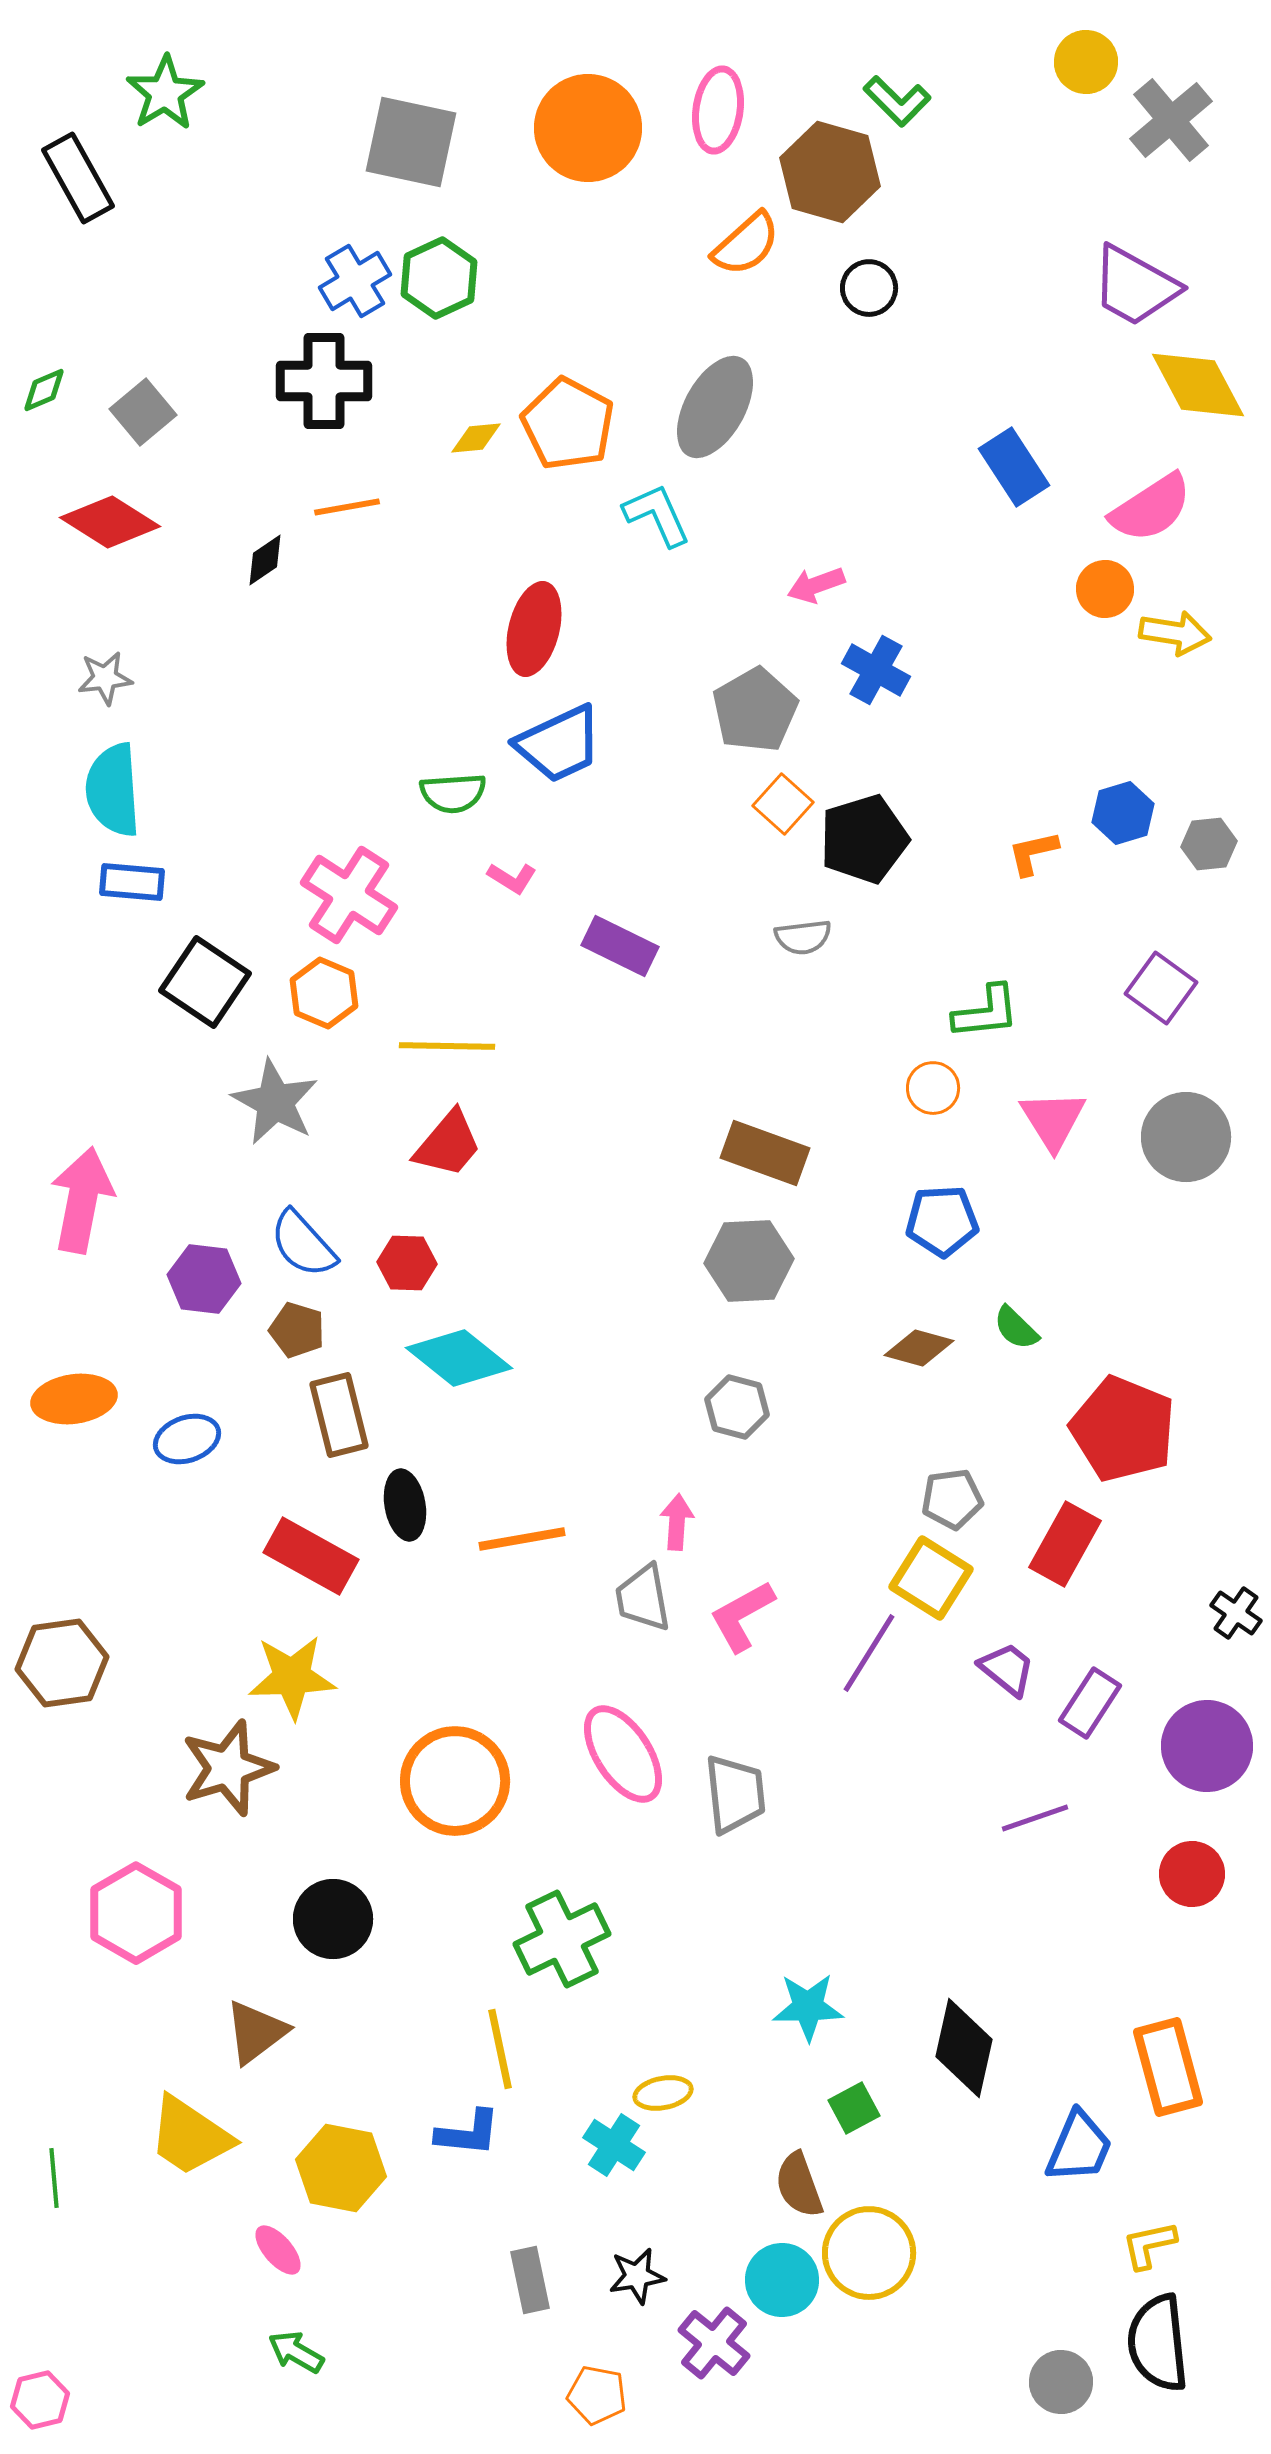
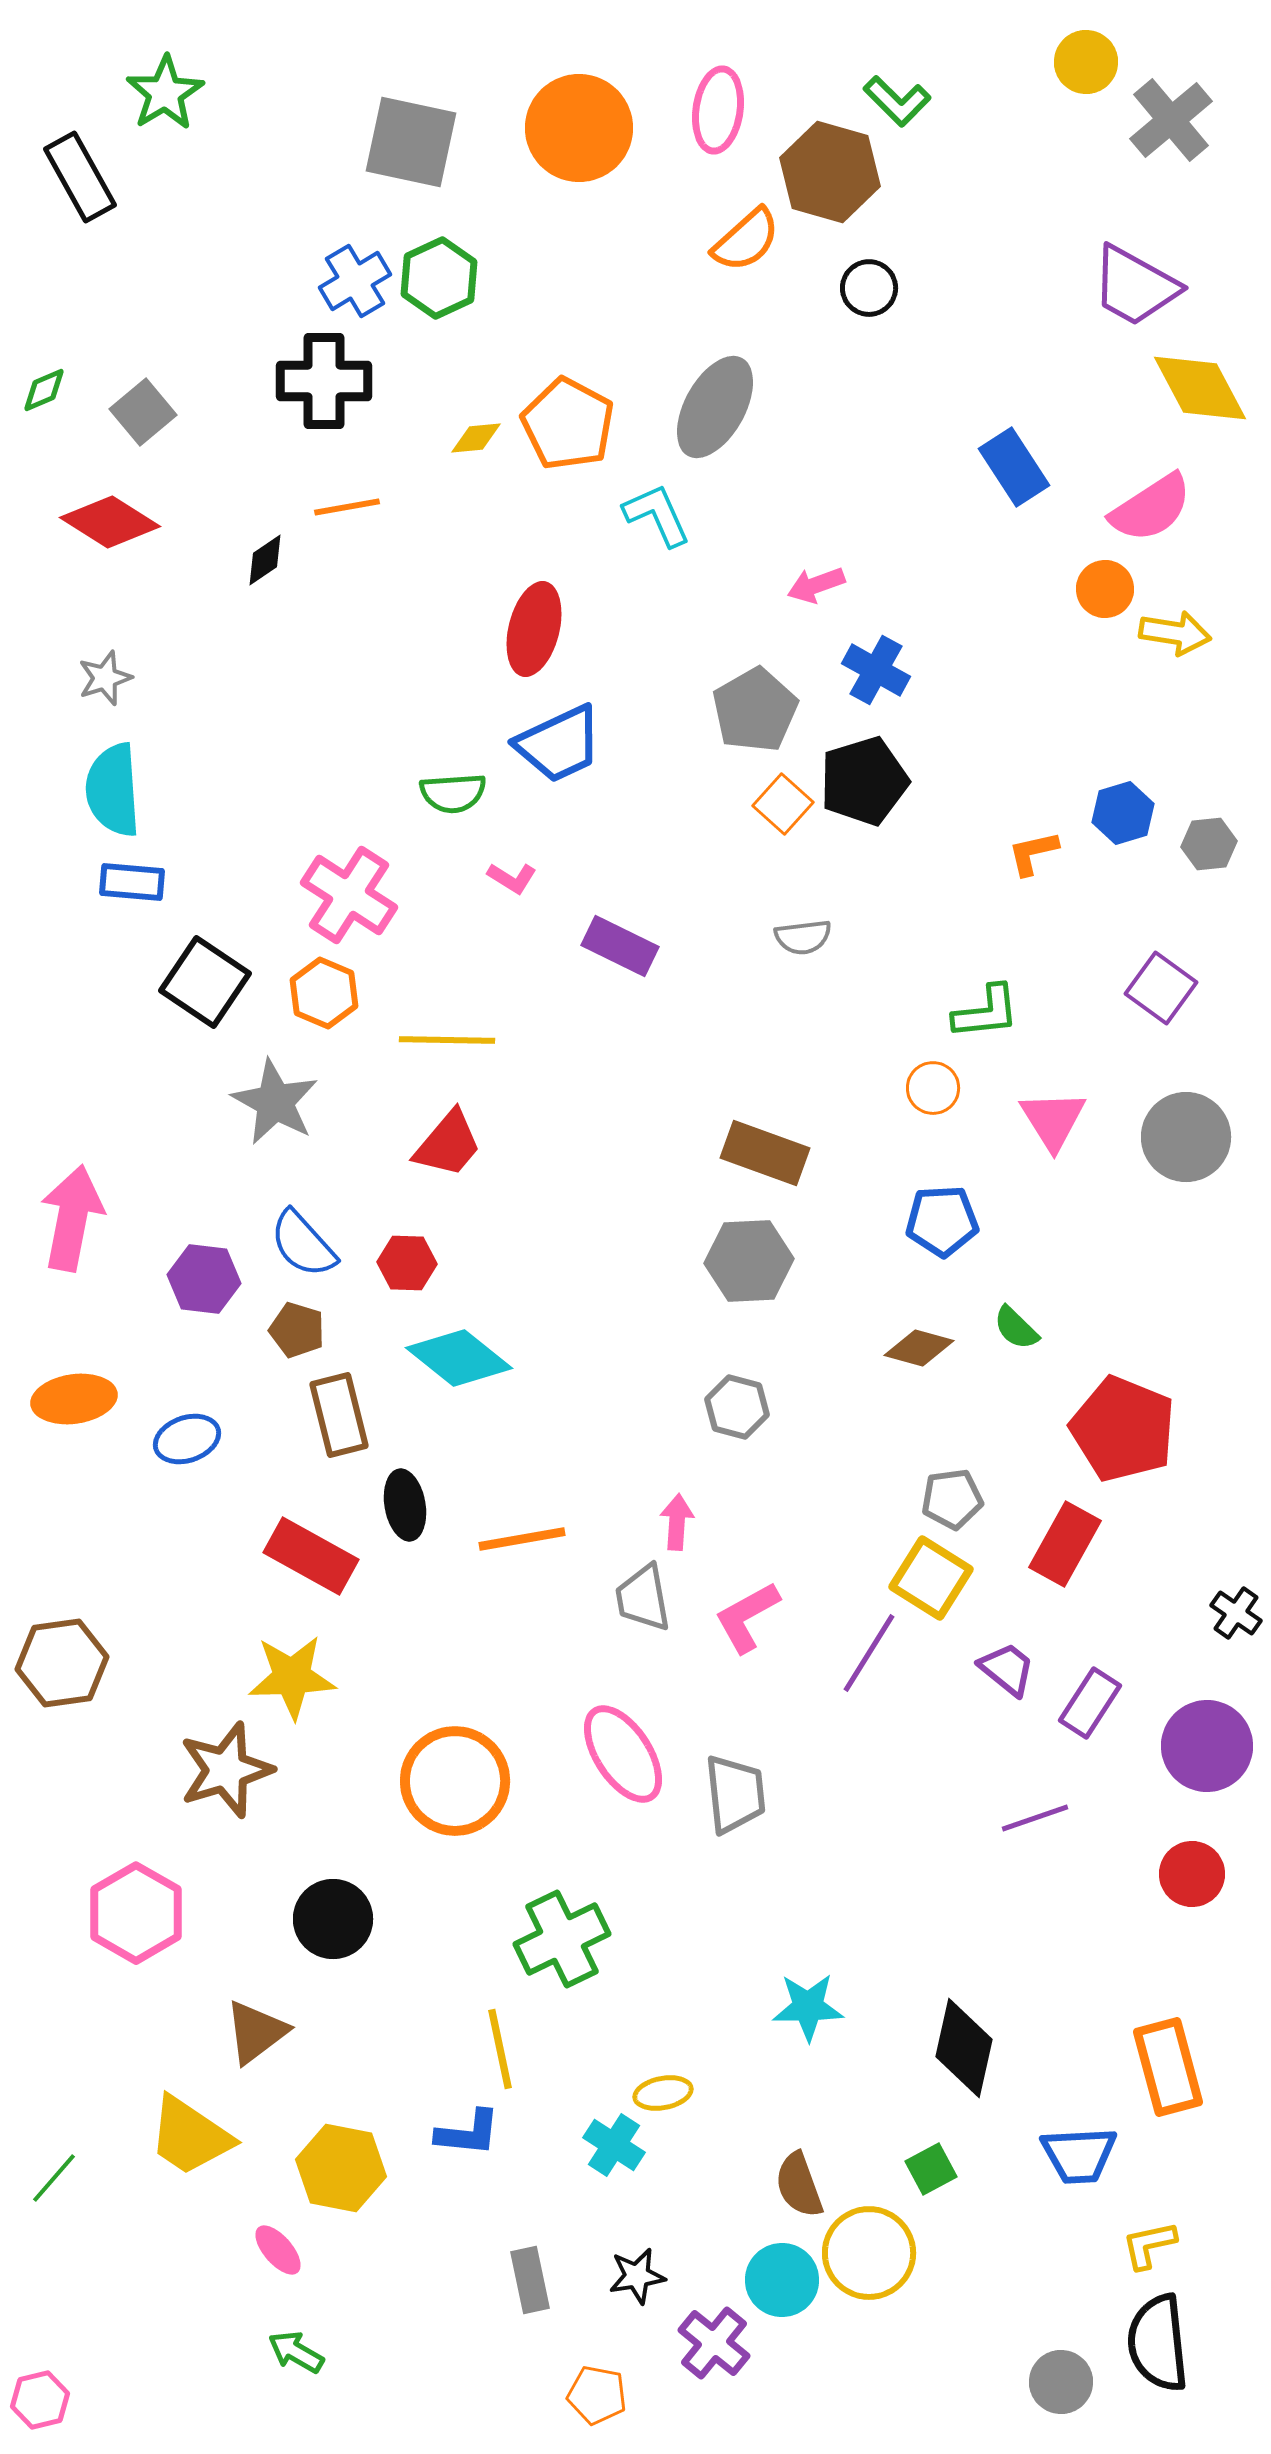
orange circle at (588, 128): moved 9 px left
black rectangle at (78, 178): moved 2 px right, 1 px up
orange semicircle at (746, 244): moved 4 px up
yellow diamond at (1198, 385): moved 2 px right, 3 px down
gray star at (105, 678): rotated 12 degrees counterclockwise
black pentagon at (864, 839): moved 58 px up
yellow line at (447, 1046): moved 6 px up
pink arrow at (82, 1200): moved 10 px left, 18 px down
pink L-shape at (742, 1616): moved 5 px right, 1 px down
brown star at (228, 1768): moved 2 px left, 2 px down
green square at (854, 2108): moved 77 px right, 61 px down
blue trapezoid at (1079, 2147): moved 8 px down; rotated 64 degrees clockwise
green line at (54, 2178): rotated 46 degrees clockwise
